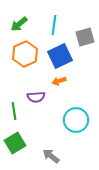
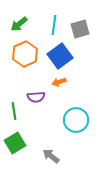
gray square: moved 5 px left, 8 px up
blue square: rotated 10 degrees counterclockwise
orange arrow: moved 1 px down
